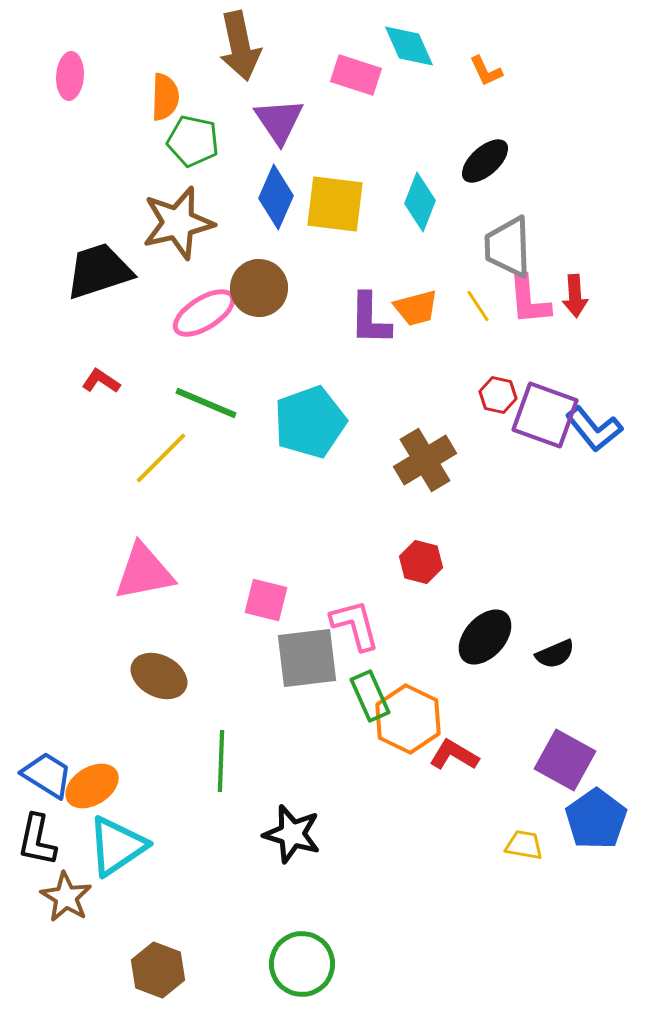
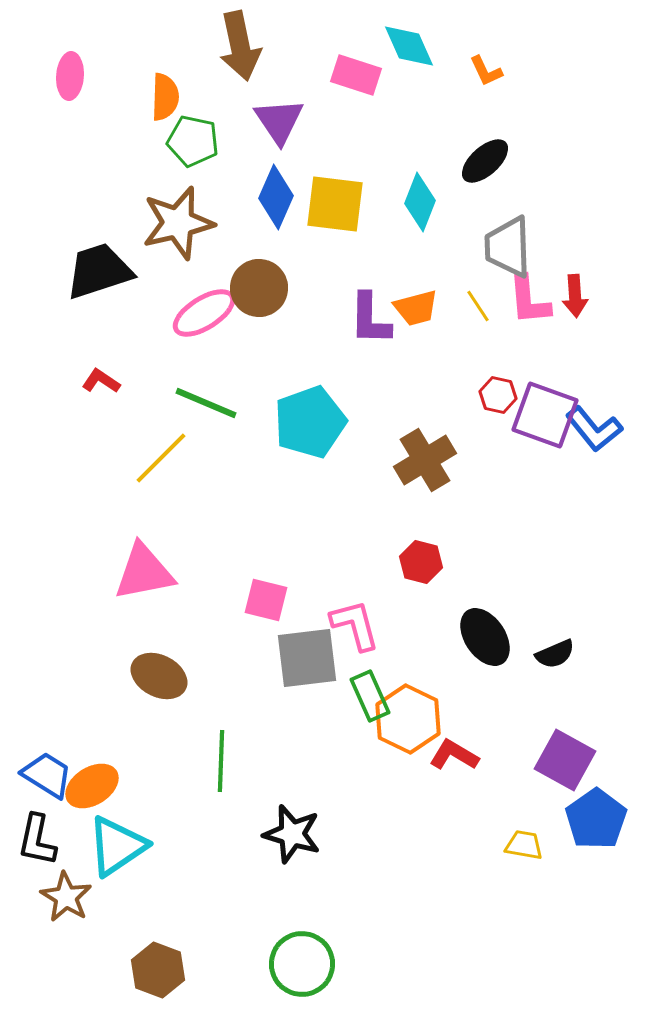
black ellipse at (485, 637): rotated 76 degrees counterclockwise
